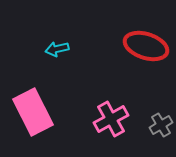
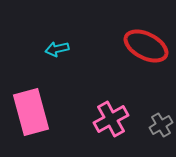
red ellipse: rotated 9 degrees clockwise
pink rectangle: moved 2 px left; rotated 12 degrees clockwise
